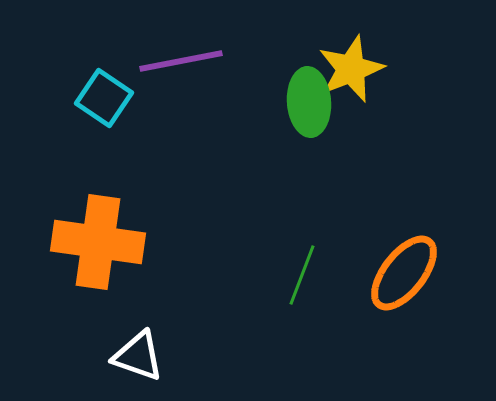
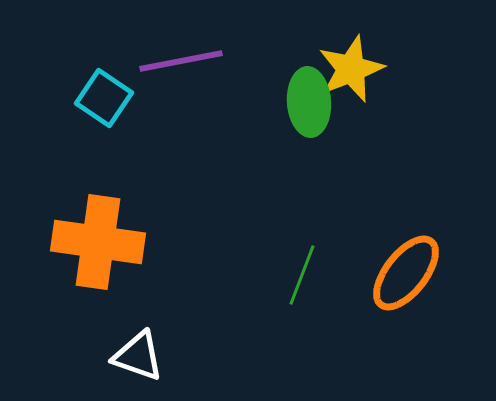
orange ellipse: moved 2 px right
